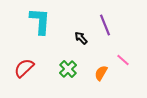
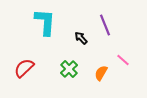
cyan L-shape: moved 5 px right, 1 px down
green cross: moved 1 px right
